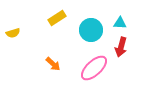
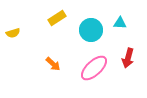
red arrow: moved 7 px right, 11 px down
